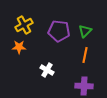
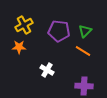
orange line: moved 2 px left, 4 px up; rotated 70 degrees counterclockwise
